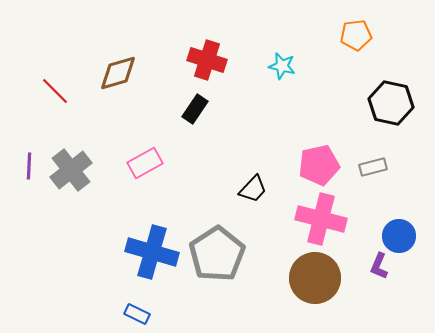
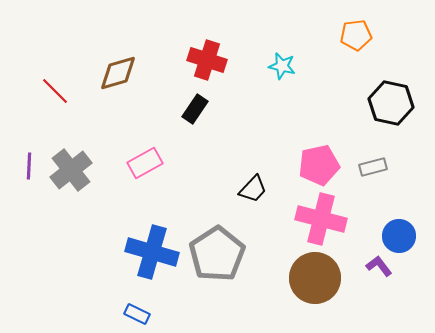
purple L-shape: rotated 120 degrees clockwise
